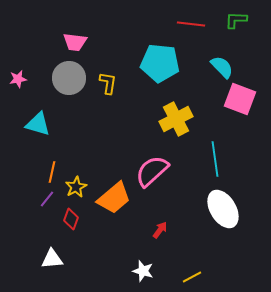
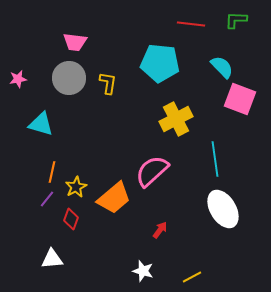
cyan triangle: moved 3 px right
